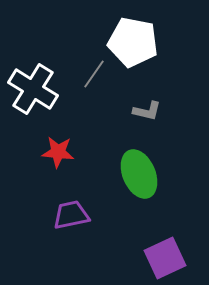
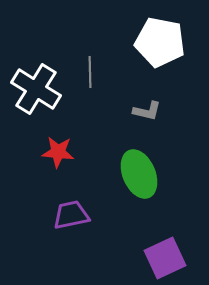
white pentagon: moved 27 px right
gray line: moved 4 px left, 2 px up; rotated 36 degrees counterclockwise
white cross: moved 3 px right
